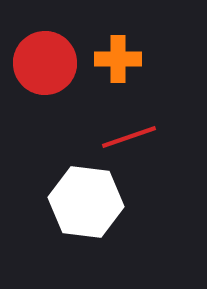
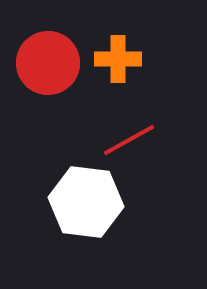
red circle: moved 3 px right
red line: moved 3 px down; rotated 10 degrees counterclockwise
